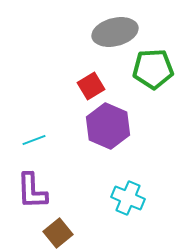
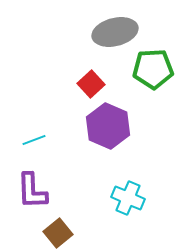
red square: moved 2 px up; rotated 12 degrees counterclockwise
